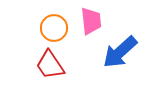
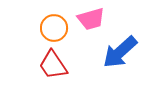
pink trapezoid: moved 2 px up; rotated 80 degrees clockwise
red trapezoid: moved 3 px right
